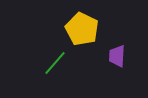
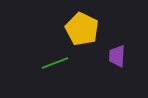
green line: rotated 28 degrees clockwise
